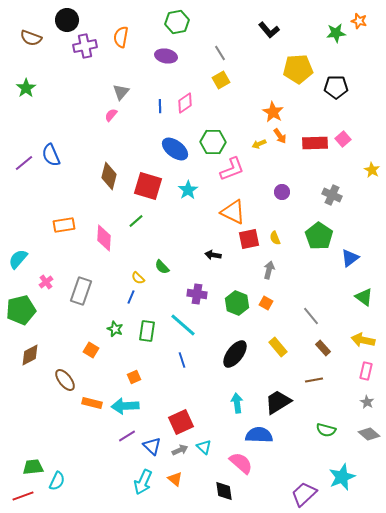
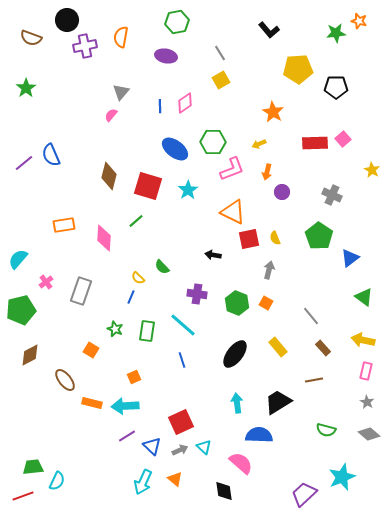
orange arrow at (280, 136): moved 13 px left, 36 px down; rotated 49 degrees clockwise
